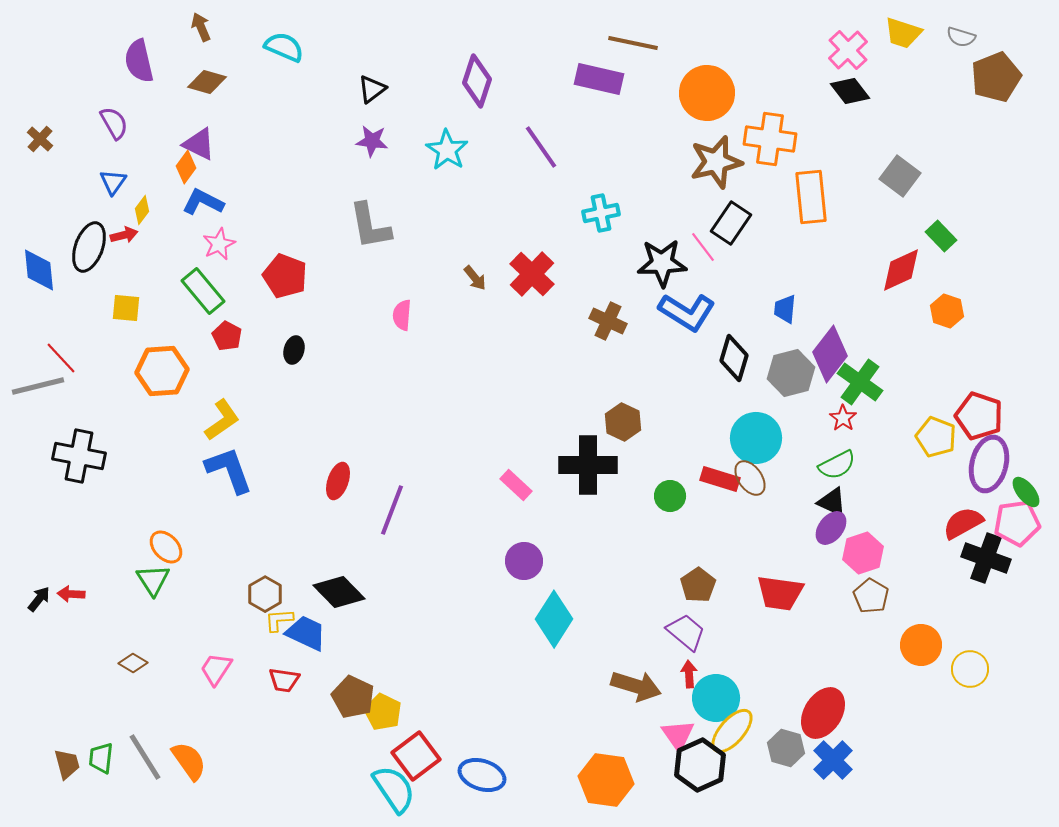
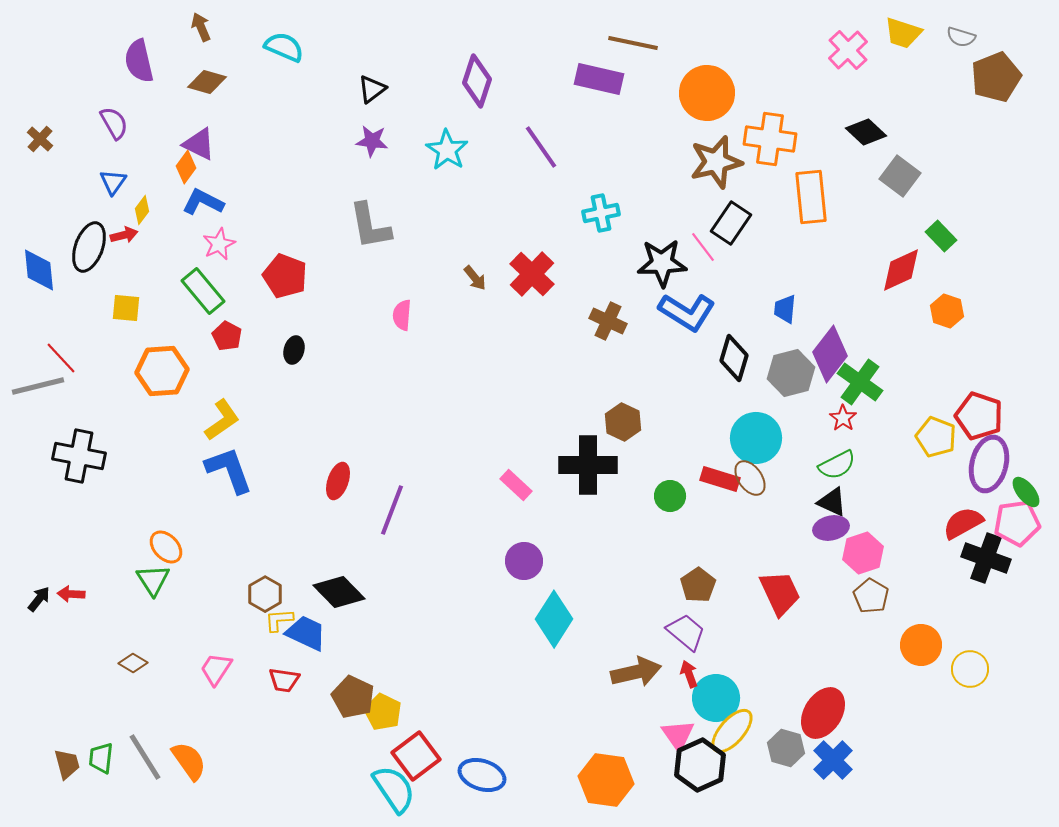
black diamond at (850, 91): moved 16 px right, 41 px down; rotated 9 degrees counterclockwise
purple ellipse at (831, 528): rotated 40 degrees clockwise
red trapezoid at (780, 593): rotated 123 degrees counterclockwise
red arrow at (689, 674): rotated 16 degrees counterclockwise
brown arrow at (636, 686): moved 14 px up; rotated 30 degrees counterclockwise
